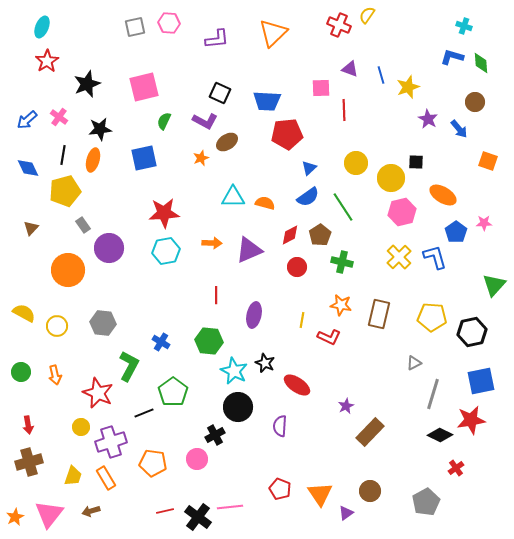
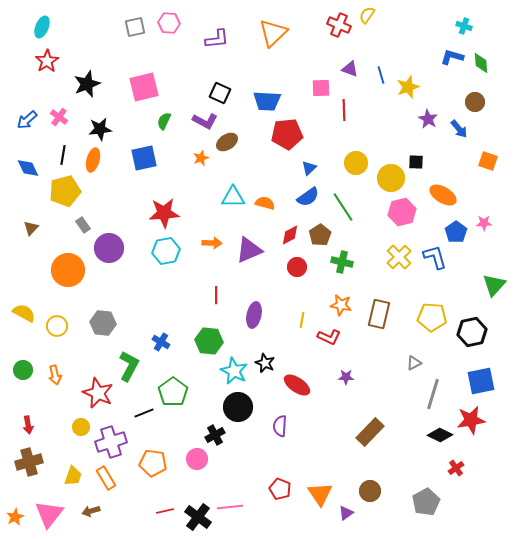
green circle at (21, 372): moved 2 px right, 2 px up
purple star at (346, 406): moved 29 px up; rotated 28 degrees clockwise
